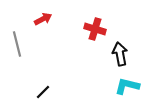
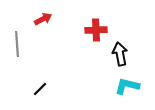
red cross: moved 1 px right, 1 px down; rotated 20 degrees counterclockwise
gray line: rotated 10 degrees clockwise
black line: moved 3 px left, 3 px up
